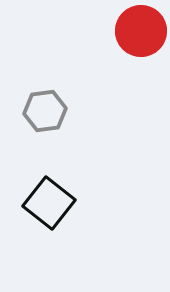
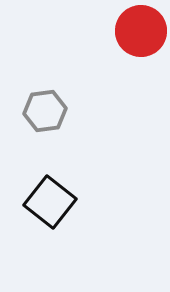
black square: moved 1 px right, 1 px up
